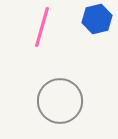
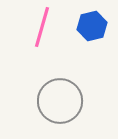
blue hexagon: moved 5 px left, 7 px down
